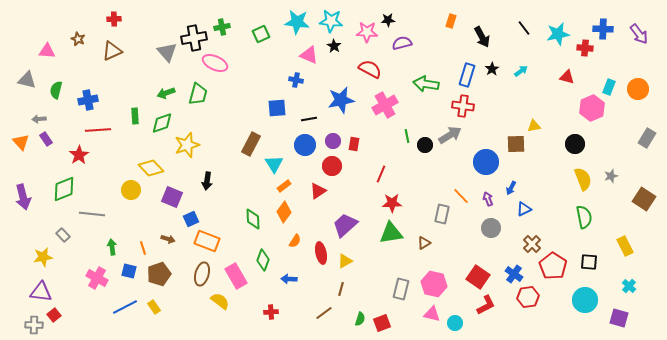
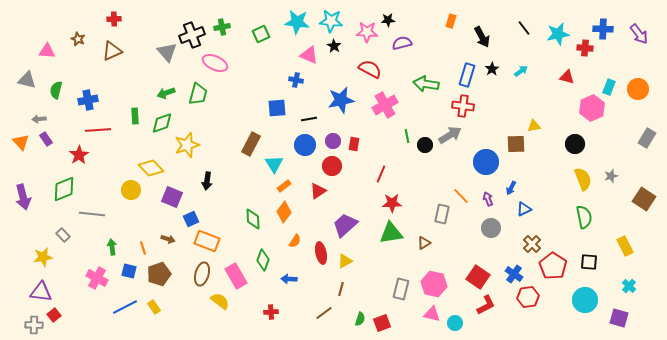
black cross at (194, 38): moved 2 px left, 3 px up; rotated 10 degrees counterclockwise
